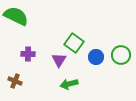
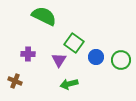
green semicircle: moved 28 px right
green circle: moved 5 px down
